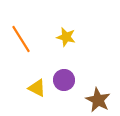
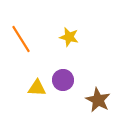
yellow star: moved 3 px right
purple circle: moved 1 px left
yellow triangle: rotated 24 degrees counterclockwise
